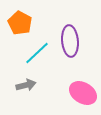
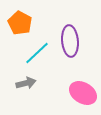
gray arrow: moved 2 px up
